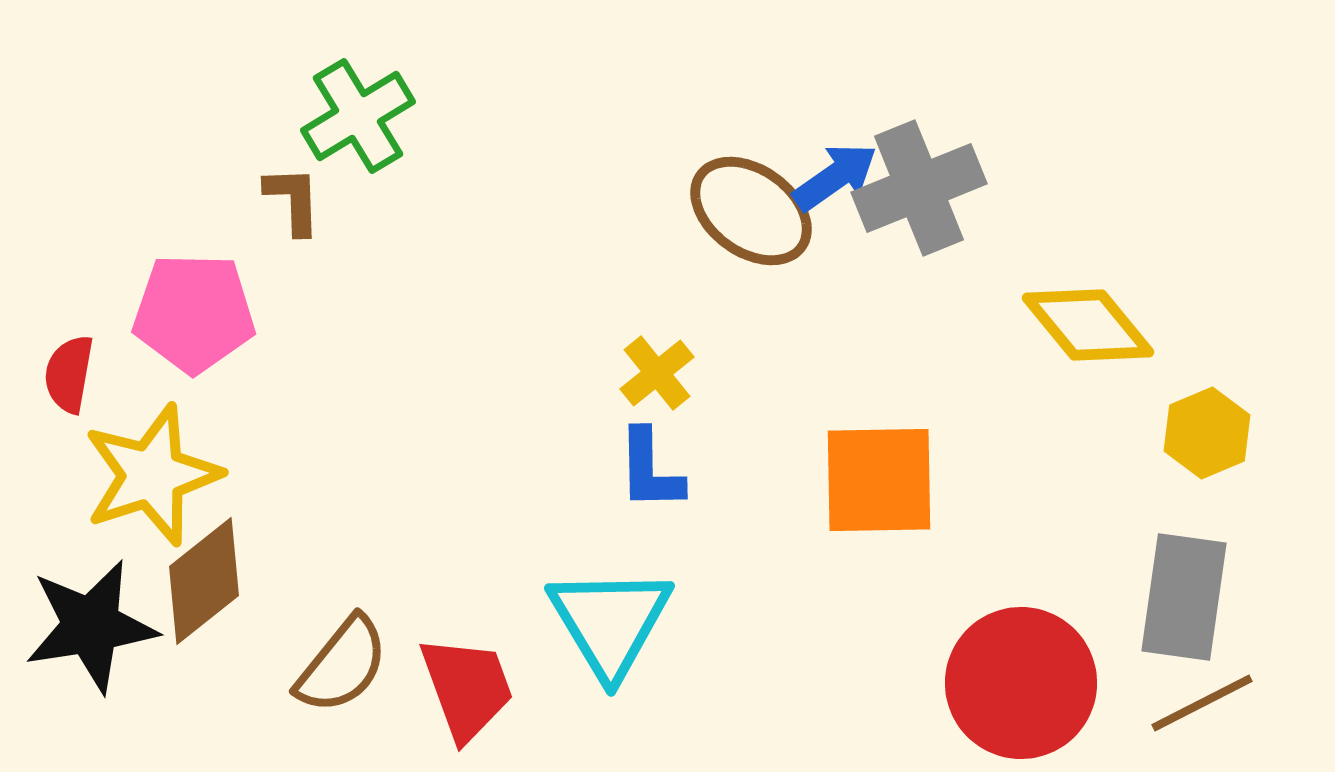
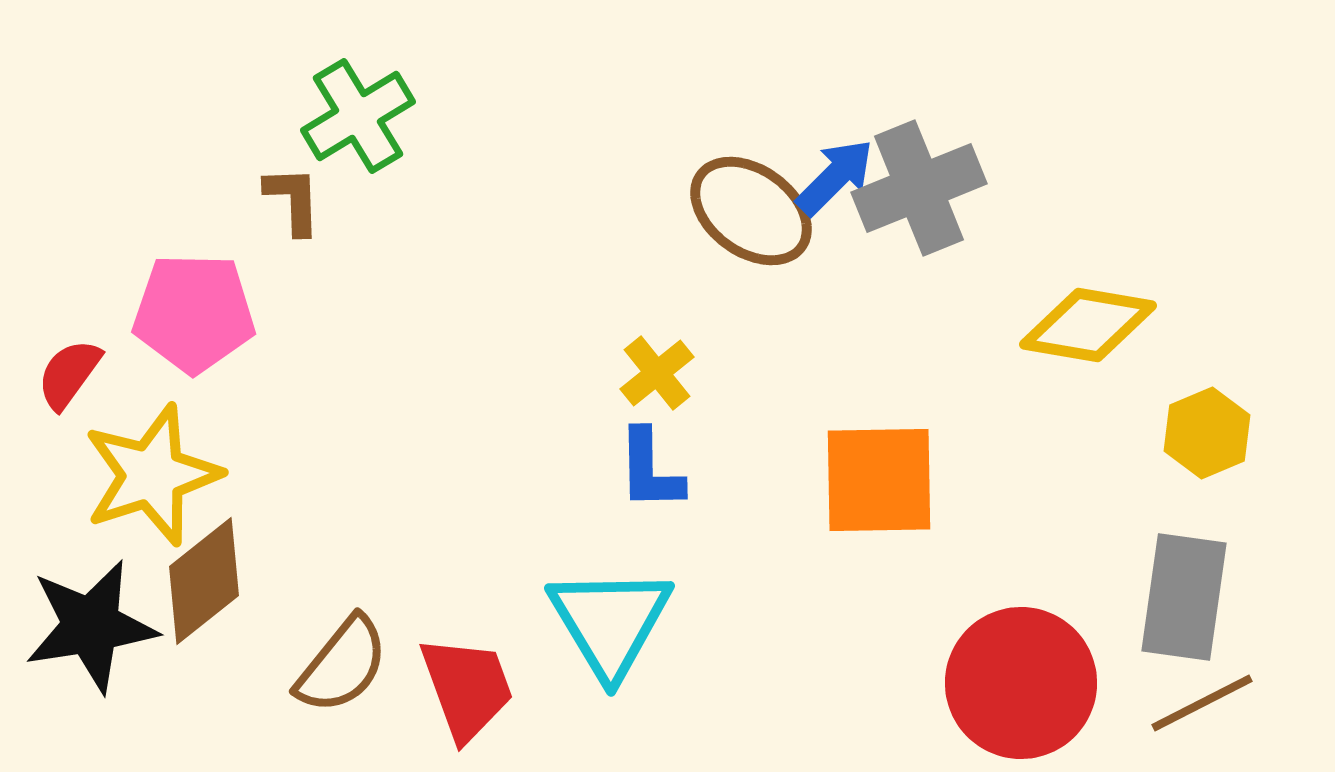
blue arrow: rotated 10 degrees counterclockwise
yellow diamond: rotated 41 degrees counterclockwise
red semicircle: rotated 26 degrees clockwise
